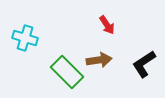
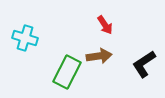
red arrow: moved 2 px left
brown arrow: moved 4 px up
green rectangle: rotated 72 degrees clockwise
